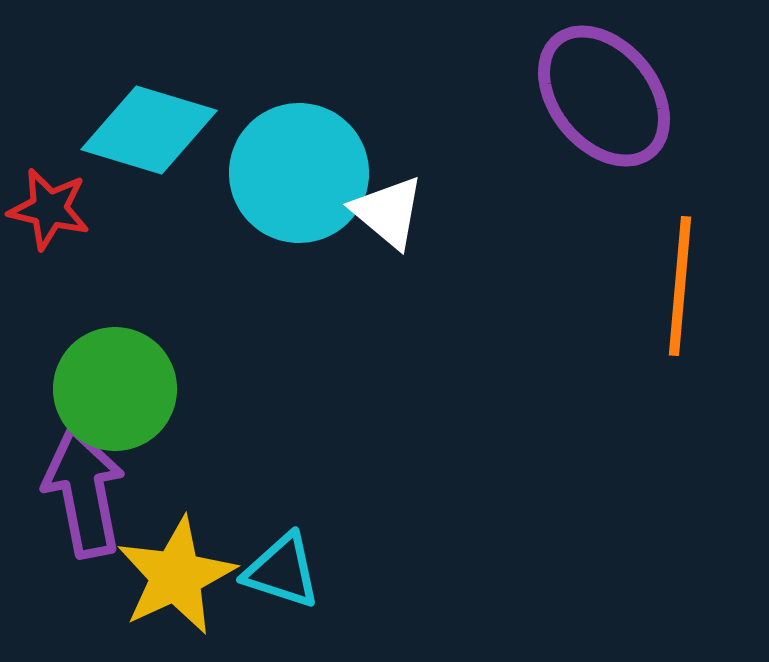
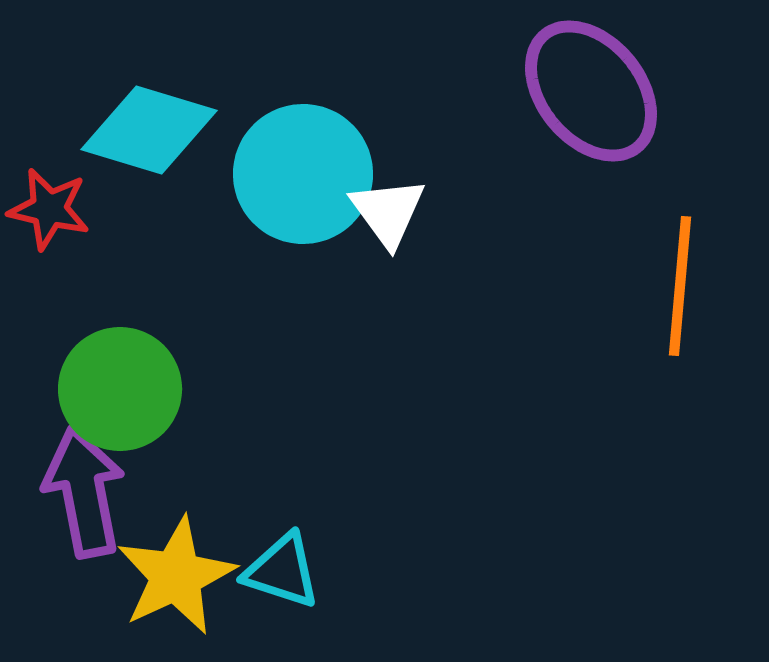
purple ellipse: moved 13 px left, 5 px up
cyan circle: moved 4 px right, 1 px down
white triangle: rotated 14 degrees clockwise
green circle: moved 5 px right
